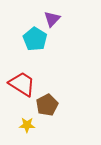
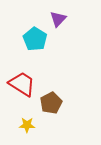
purple triangle: moved 6 px right
brown pentagon: moved 4 px right, 2 px up
